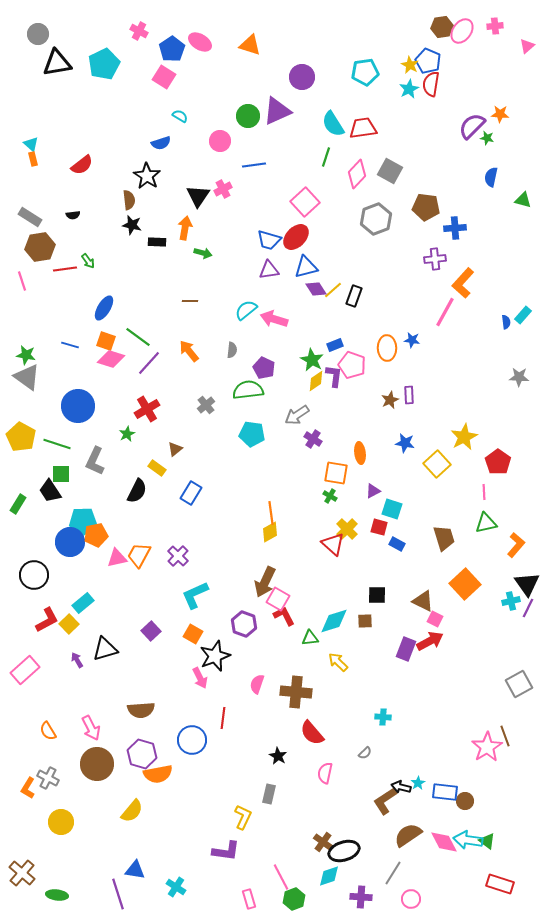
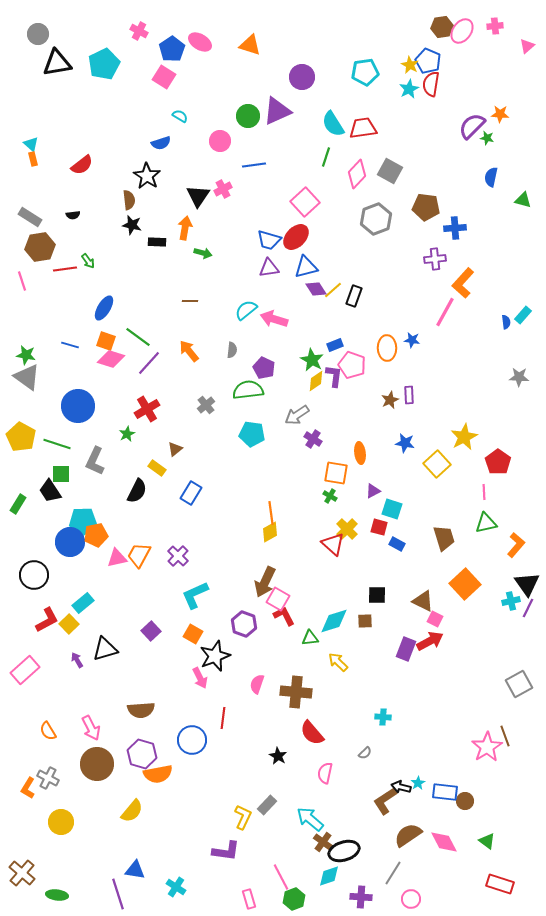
purple triangle at (269, 270): moved 2 px up
gray rectangle at (269, 794): moved 2 px left, 11 px down; rotated 30 degrees clockwise
cyan arrow at (468, 840): moved 158 px left, 21 px up; rotated 32 degrees clockwise
